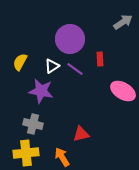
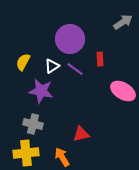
yellow semicircle: moved 3 px right
